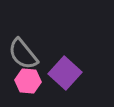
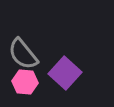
pink hexagon: moved 3 px left, 1 px down
